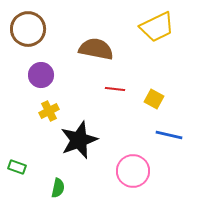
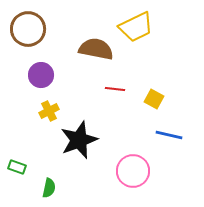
yellow trapezoid: moved 21 px left
green semicircle: moved 9 px left
